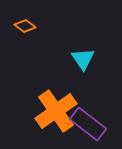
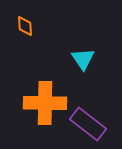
orange diamond: rotated 50 degrees clockwise
orange cross: moved 11 px left, 8 px up; rotated 36 degrees clockwise
